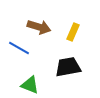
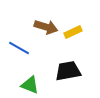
brown arrow: moved 7 px right
yellow rectangle: rotated 42 degrees clockwise
black trapezoid: moved 4 px down
